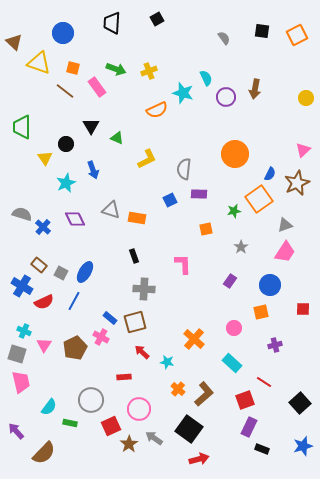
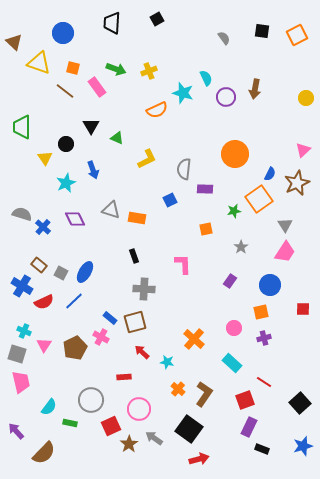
purple rectangle at (199, 194): moved 6 px right, 5 px up
gray triangle at (285, 225): rotated 42 degrees counterclockwise
blue line at (74, 301): rotated 18 degrees clockwise
purple cross at (275, 345): moved 11 px left, 7 px up
brown L-shape at (204, 394): rotated 15 degrees counterclockwise
